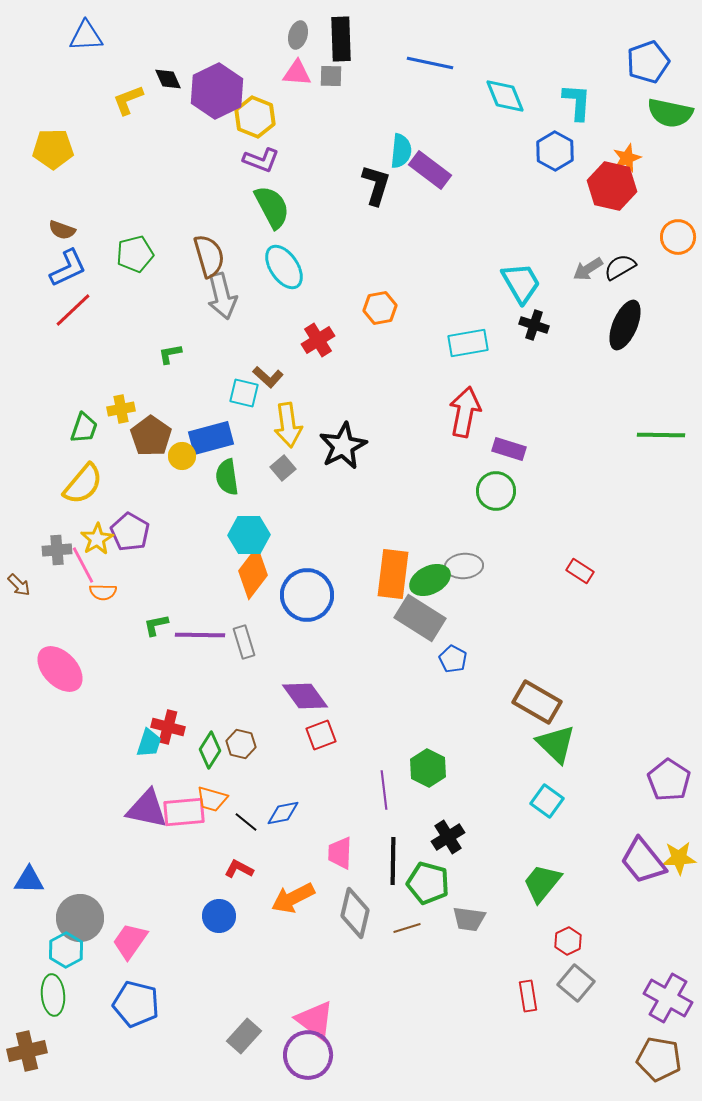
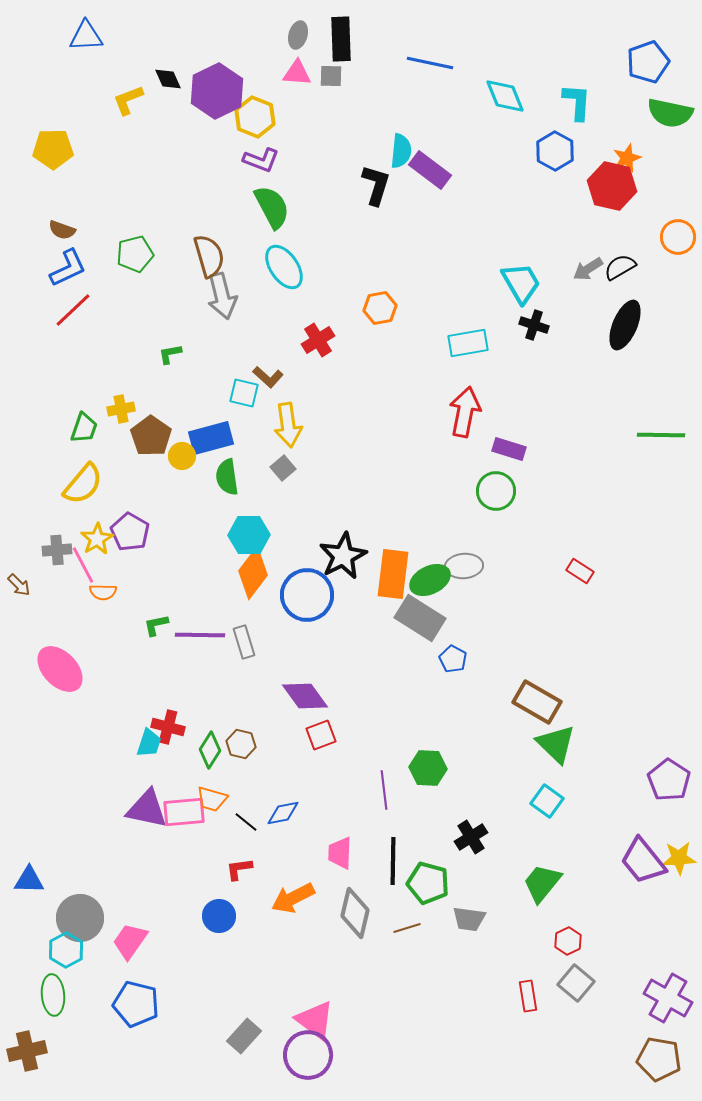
black star at (343, 446): moved 110 px down
green hexagon at (428, 768): rotated 24 degrees counterclockwise
black cross at (448, 837): moved 23 px right
red L-shape at (239, 869): rotated 36 degrees counterclockwise
